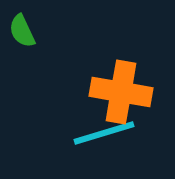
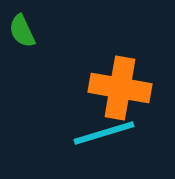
orange cross: moved 1 px left, 4 px up
